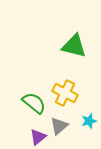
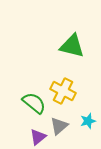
green triangle: moved 2 px left
yellow cross: moved 2 px left, 2 px up
cyan star: moved 1 px left
